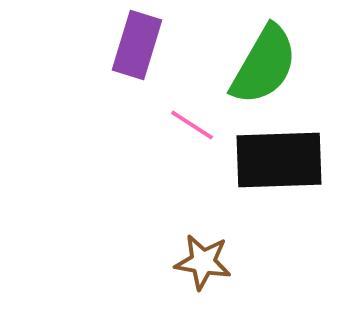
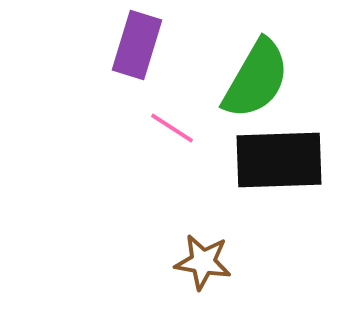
green semicircle: moved 8 px left, 14 px down
pink line: moved 20 px left, 3 px down
